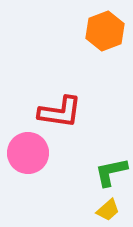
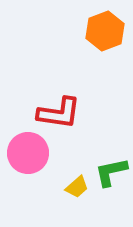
red L-shape: moved 1 px left, 1 px down
yellow trapezoid: moved 31 px left, 23 px up
